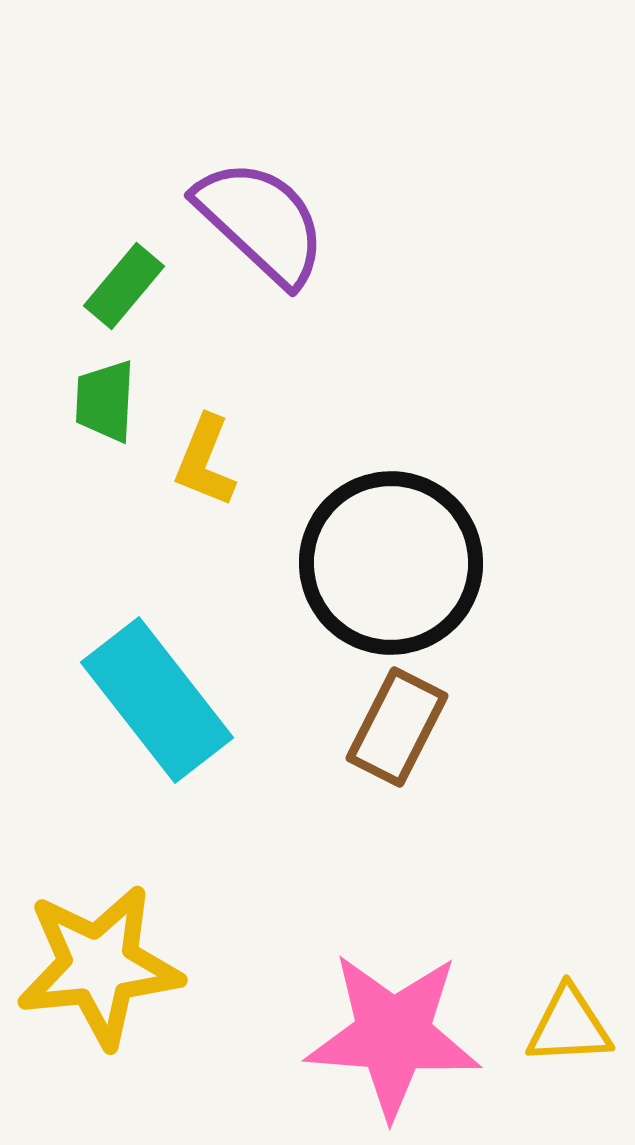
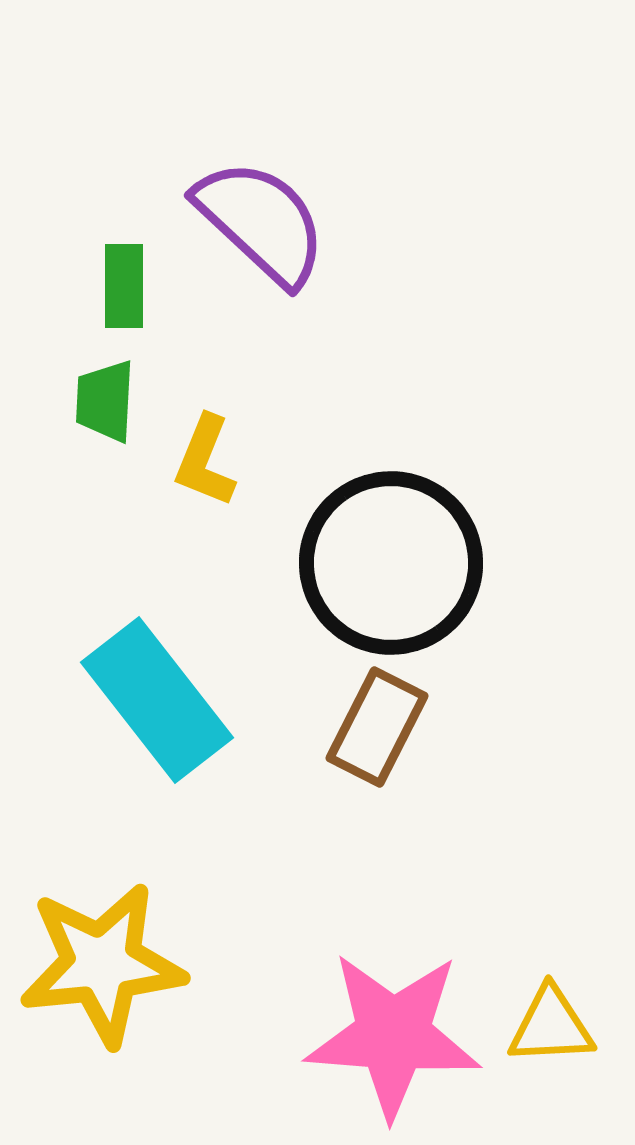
green rectangle: rotated 40 degrees counterclockwise
brown rectangle: moved 20 px left
yellow star: moved 3 px right, 2 px up
yellow triangle: moved 18 px left
